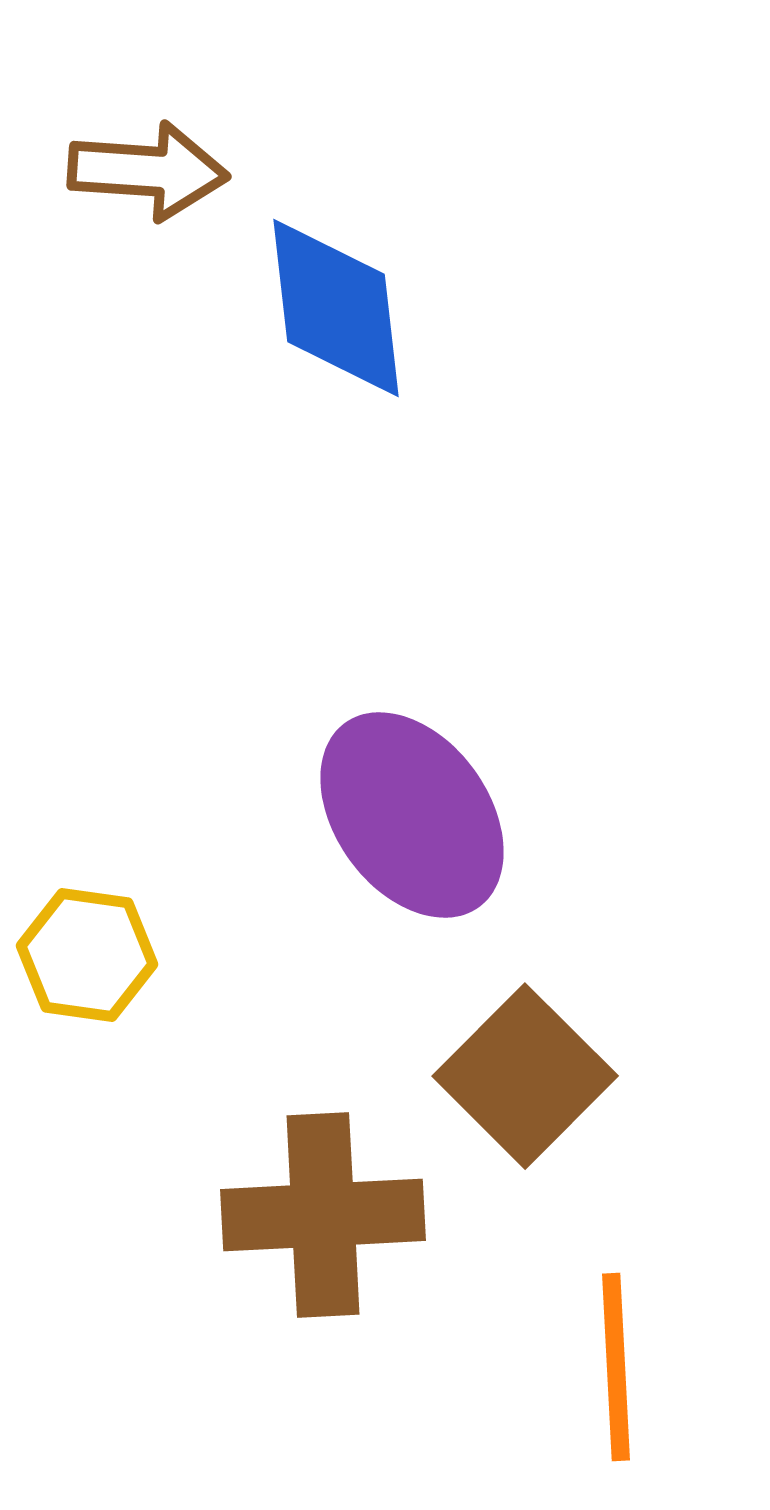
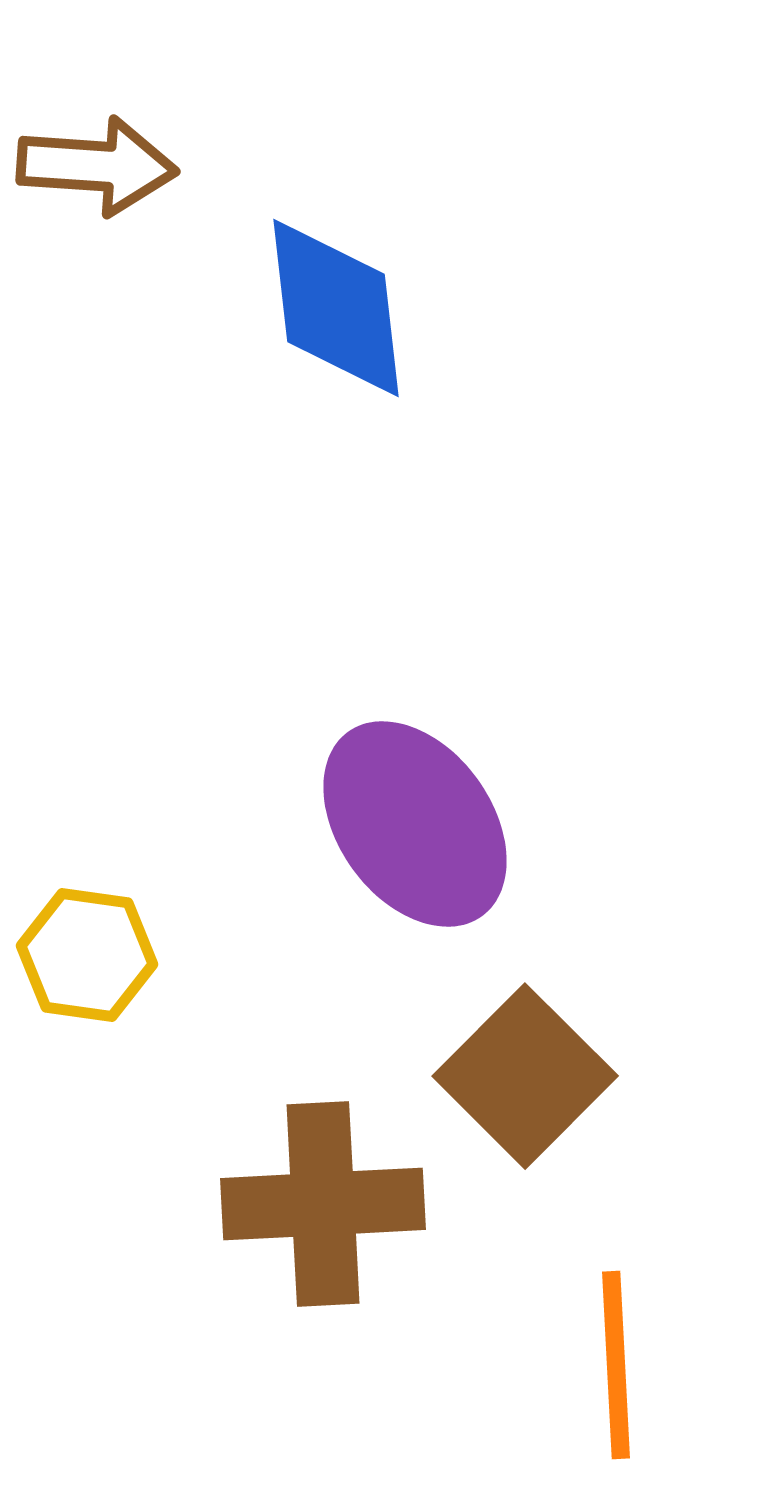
brown arrow: moved 51 px left, 5 px up
purple ellipse: moved 3 px right, 9 px down
brown cross: moved 11 px up
orange line: moved 2 px up
